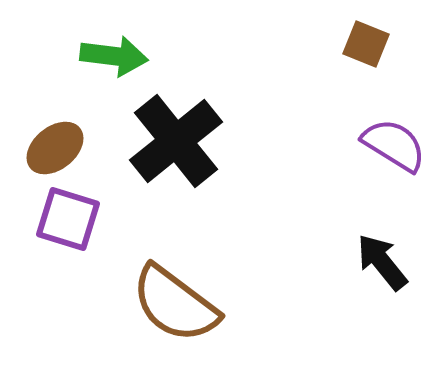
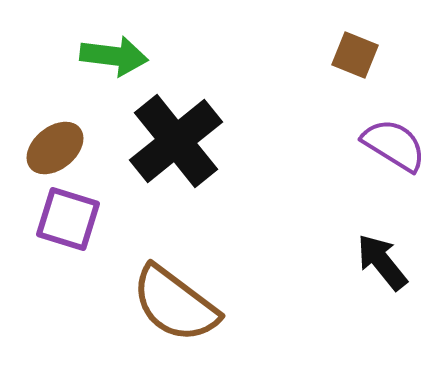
brown square: moved 11 px left, 11 px down
